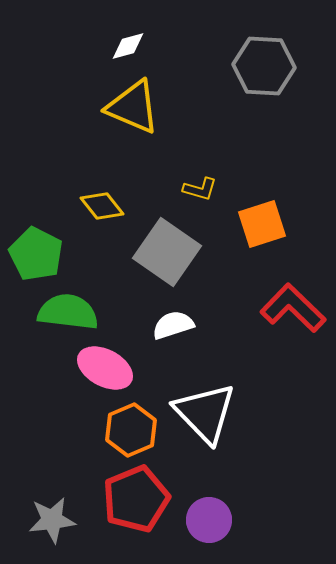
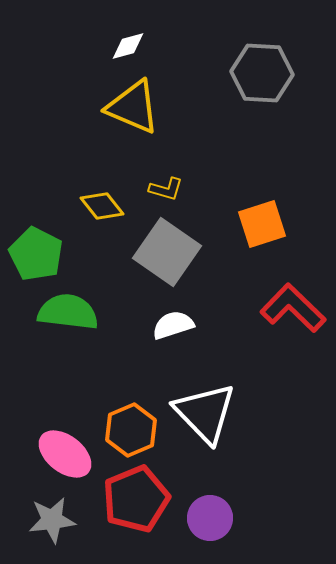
gray hexagon: moved 2 px left, 7 px down
yellow L-shape: moved 34 px left
pink ellipse: moved 40 px left, 86 px down; rotated 10 degrees clockwise
purple circle: moved 1 px right, 2 px up
